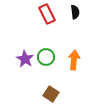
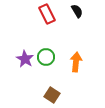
black semicircle: moved 2 px right, 1 px up; rotated 24 degrees counterclockwise
orange arrow: moved 2 px right, 2 px down
brown square: moved 1 px right, 1 px down
